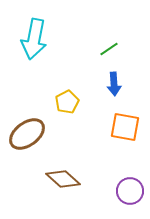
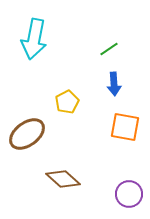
purple circle: moved 1 px left, 3 px down
